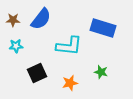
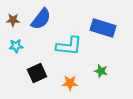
green star: moved 1 px up
orange star: rotated 14 degrees clockwise
